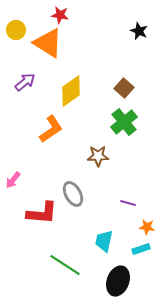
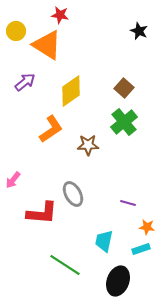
yellow circle: moved 1 px down
orange triangle: moved 1 px left, 2 px down
brown star: moved 10 px left, 11 px up
